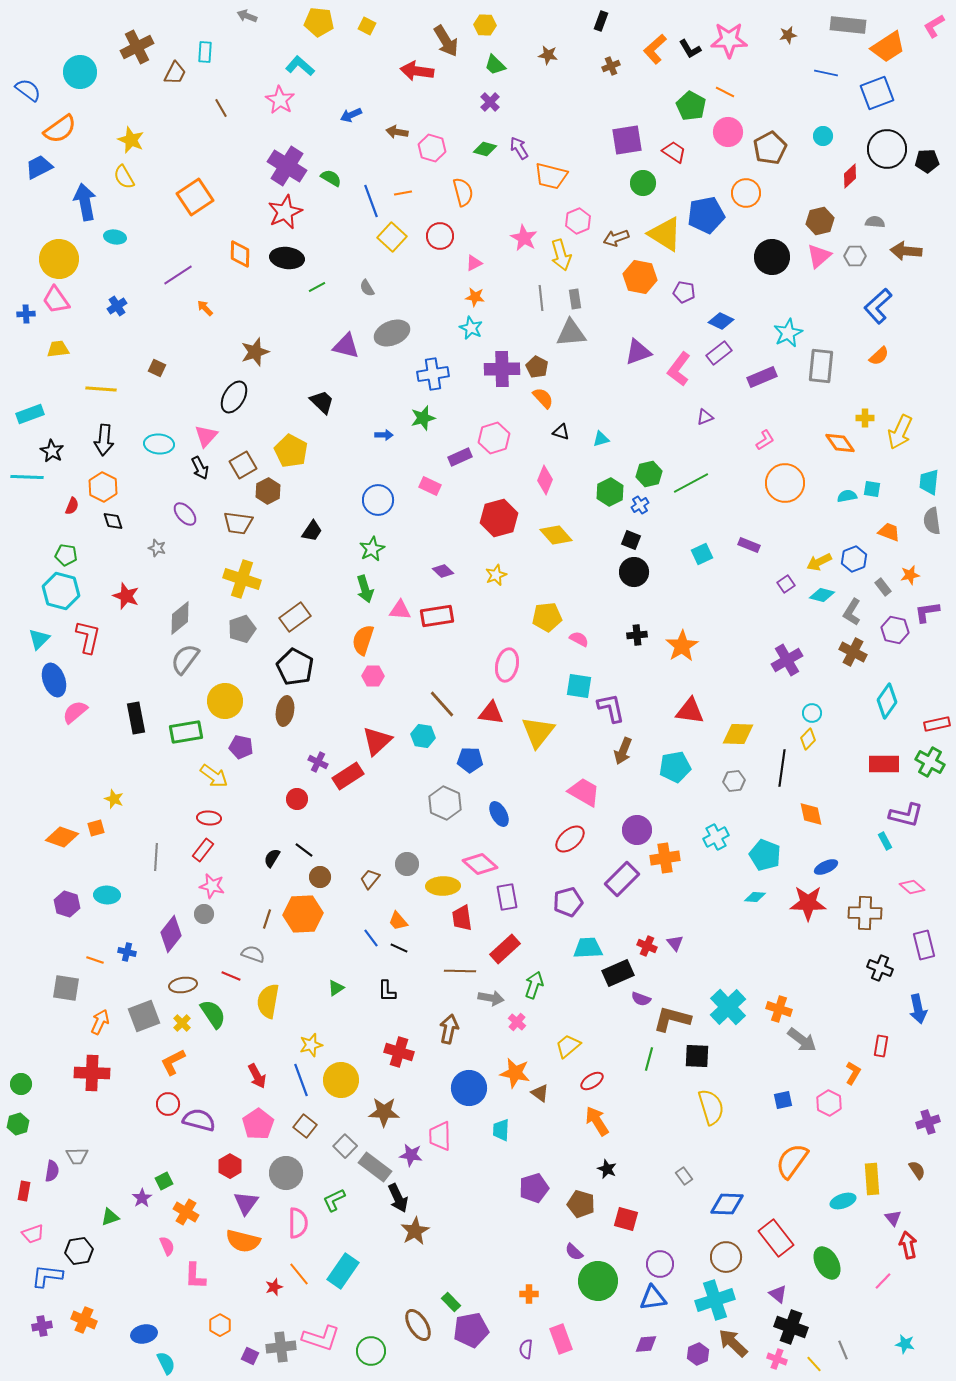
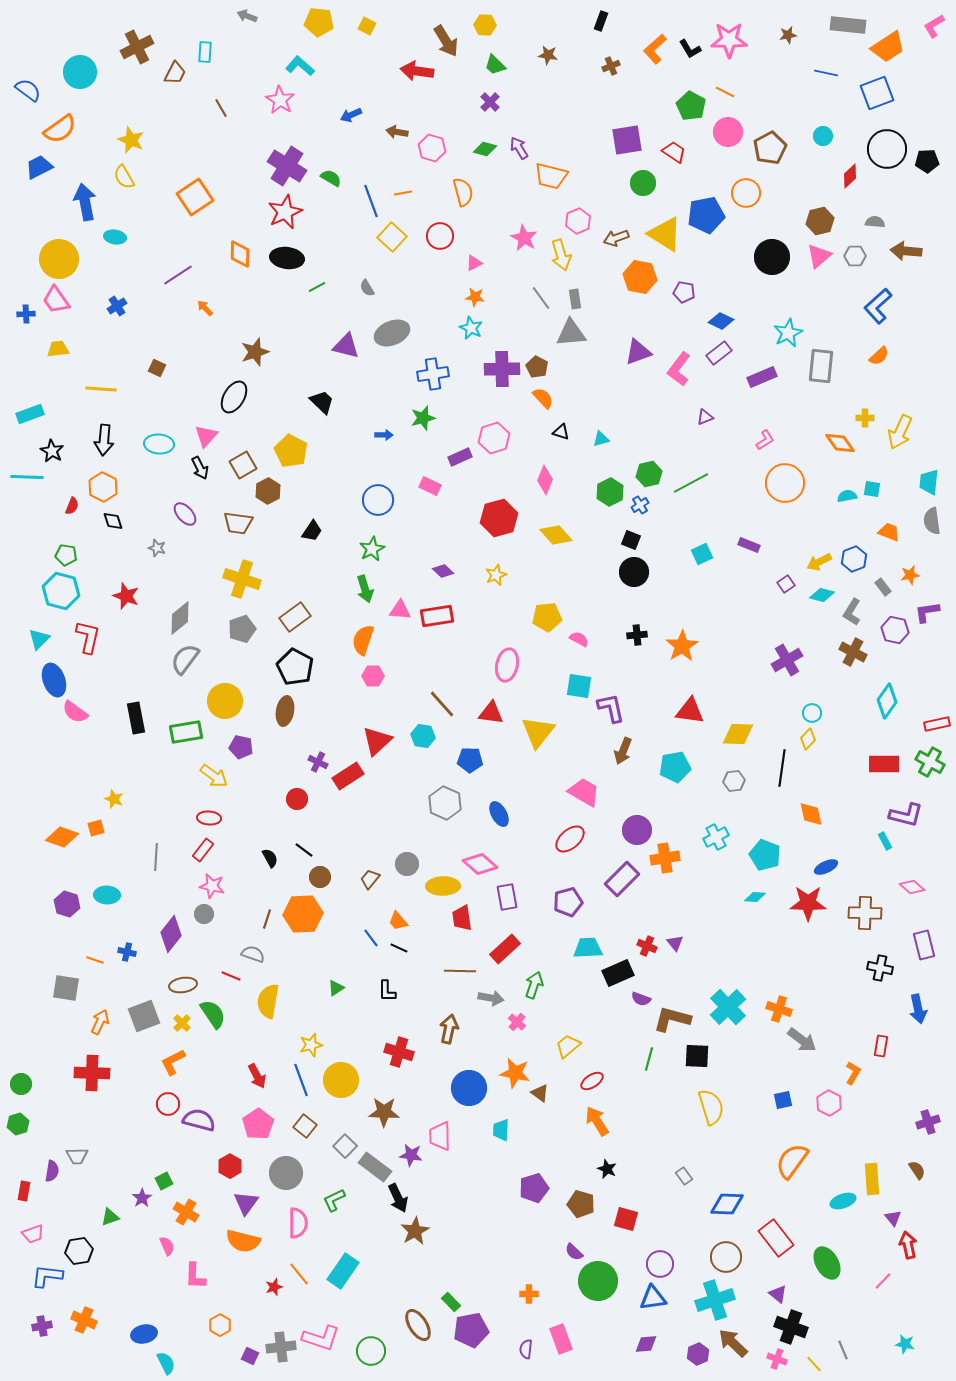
gray line at (541, 298): rotated 30 degrees counterclockwise
pink semicircle at (75, 712): rotated 104 degrees counterclockwise
black semicircle at (272, 858): moved 2 px left; rotated 120 degrees clockwise
black cross at (880, 968): rotated 10 degrees counterclockwise
